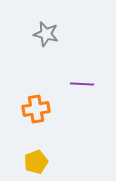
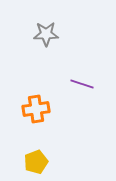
gray star: rotated 15 degrees counterclockwise
purple line: rotated 15 degrees clockwise
